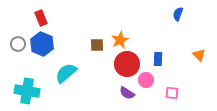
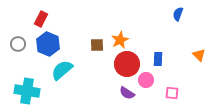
red rectangle: moved 1 px down; rotated 49 degrees clockwise
blue hexagon: moved 6 px right
cyan semicircle: moved 4 px left, 3 px up
